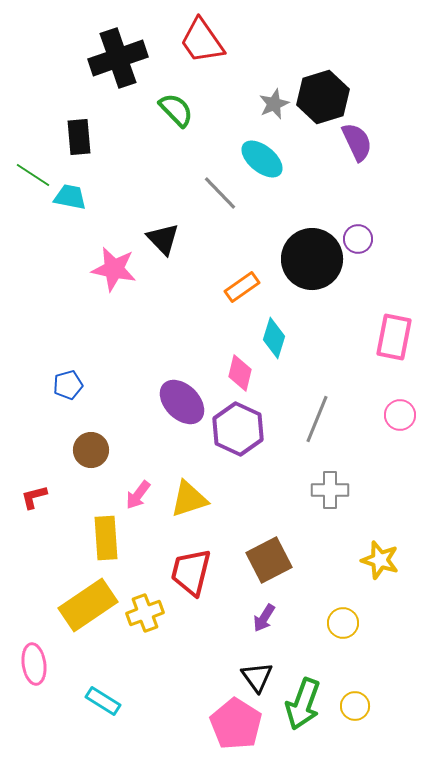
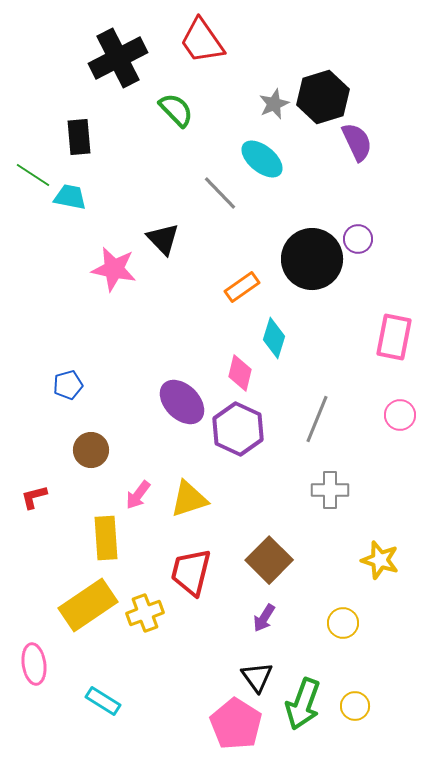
black cross at (118, 58): rotated 8 degrees counterclockwise
brown square at (269, 560): rotated 18 degrees counterclockwise
